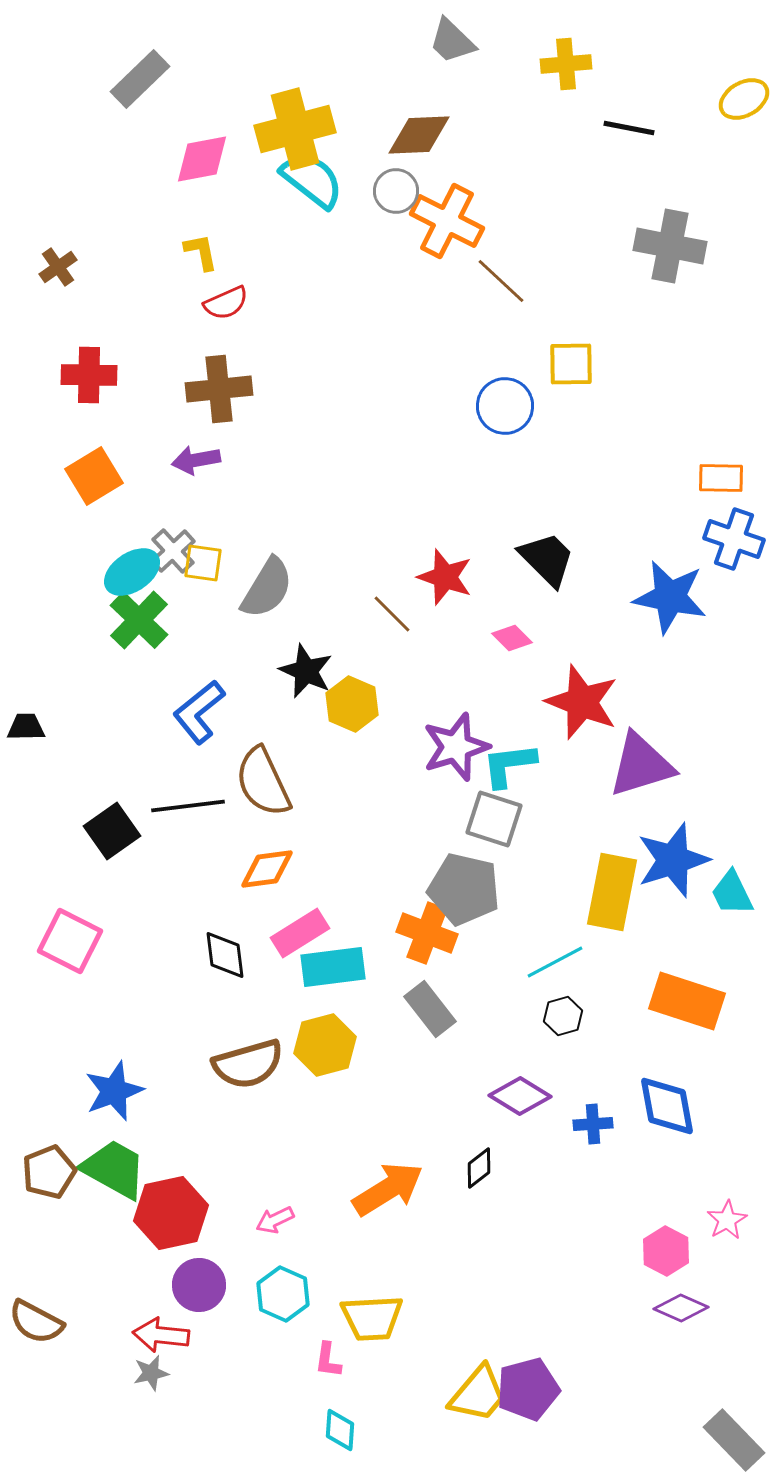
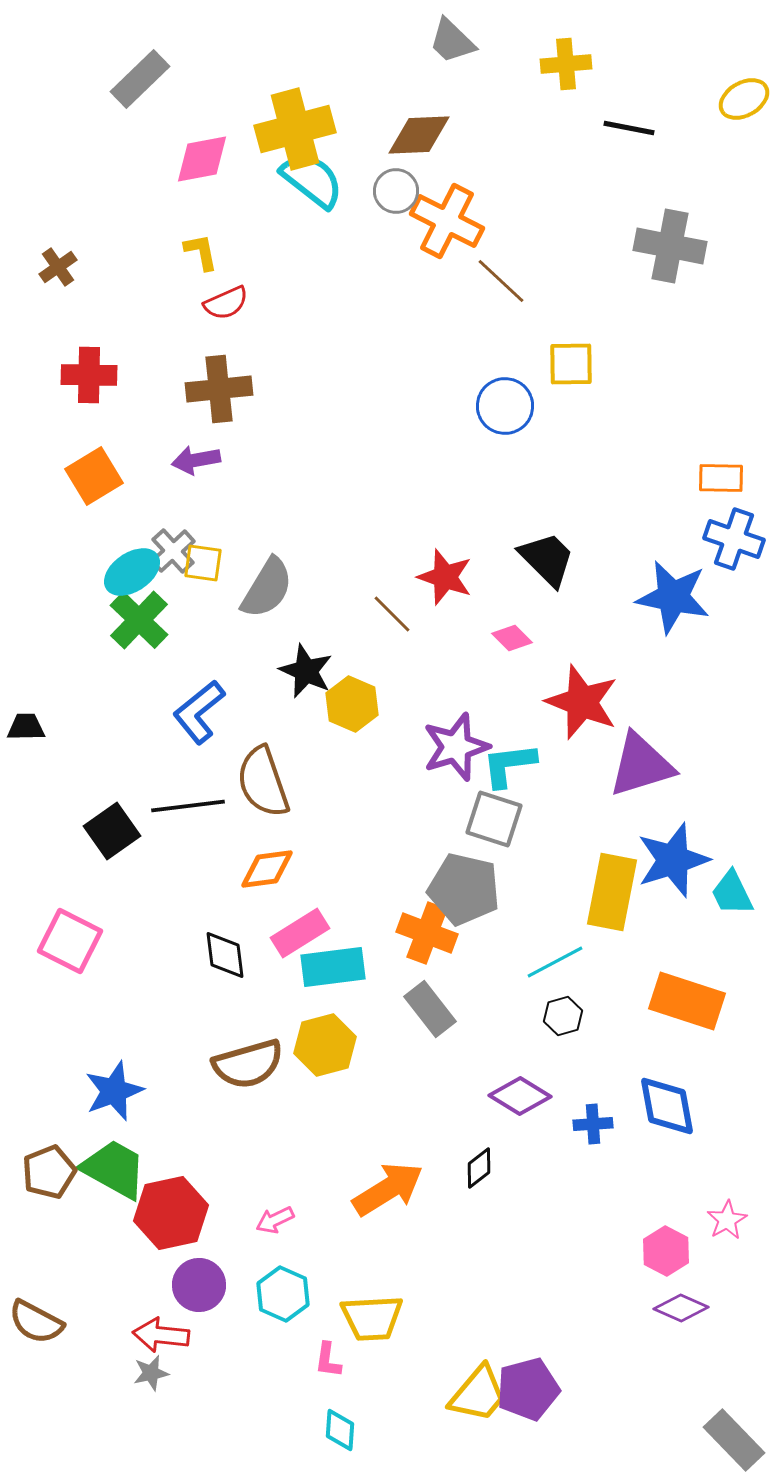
blue star at (670, 597): moved 3 px right
brown semicircle at (263, 782): rotated 6 degrees clockwise
